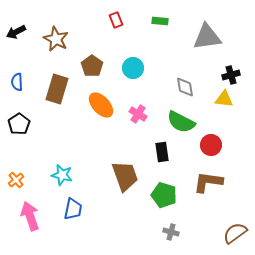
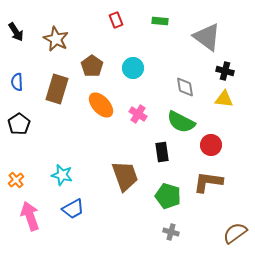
black arrow: rotated 96 degrees counterclockwise
gray triangle: rotated 44 degrees clockwise
black cross: moved 6 px left, 4 px up; rotated 30 degrees clockwise
green pentagon: moved 4 px right, 1 px down
blue trapezoid: rotated 50 degrees clockwise
